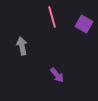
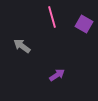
gray arrow: rotated 42 degrees counterclockwise
purple arrow: rotated 84 degrees counterclockwise
